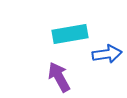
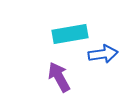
blue arrow: moved 4 px left
